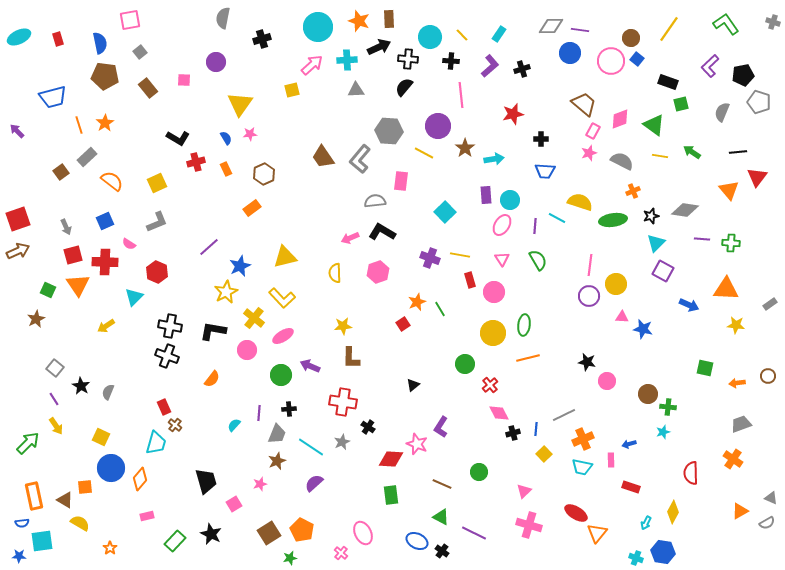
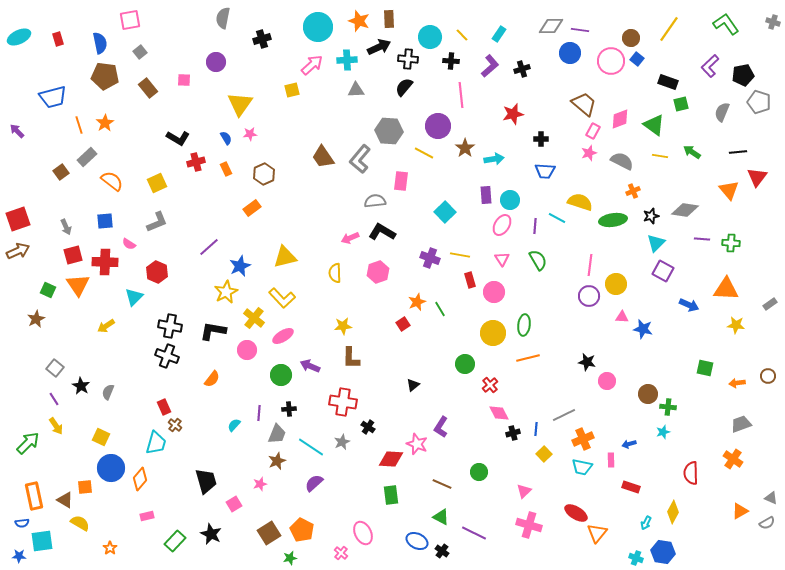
blue square at (105, 221): rotated 18 degrees clockwise
